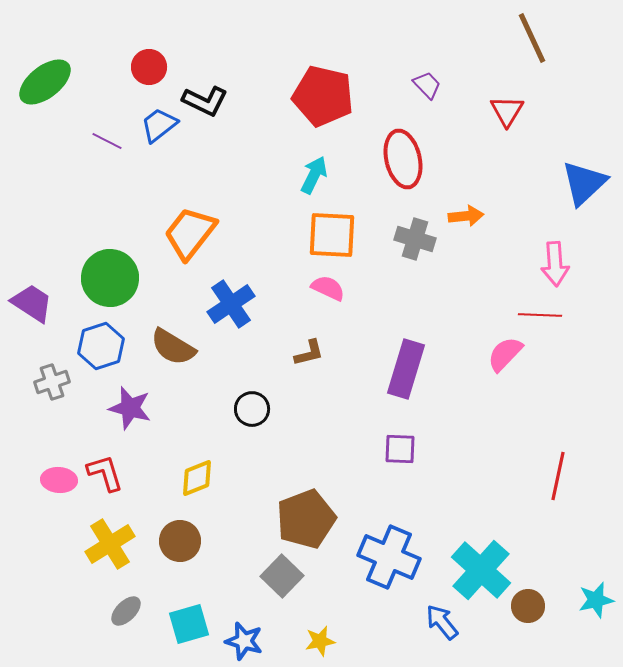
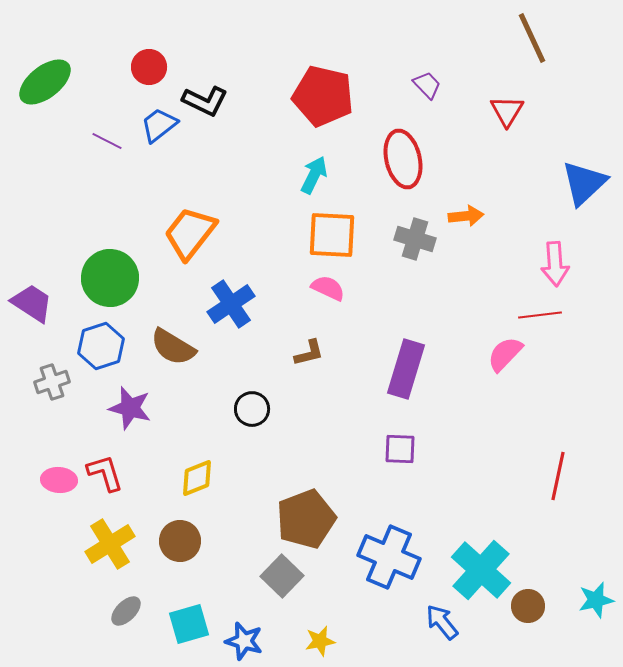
red line at (540, 315): rotated 9 degrees counterclockwise
